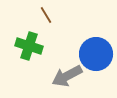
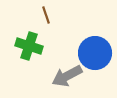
brown line: rotated 12 degrees clockwise
blue circle: moved 1 px left, 1 px up
